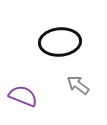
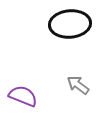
black ellipse: moved 10 px right, 18 px up
